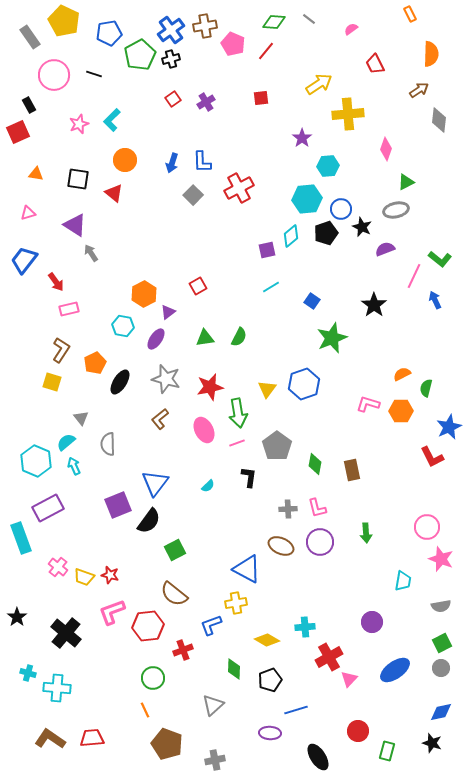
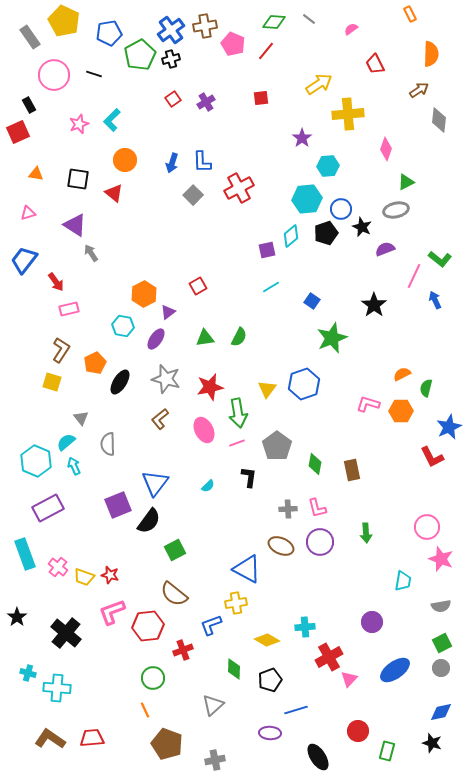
cyan rectangle at (21, 538): moved 4 px right, 16 px down
